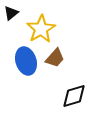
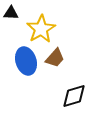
black triangle: rotated 42 degrees clockwise
